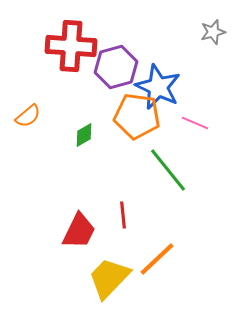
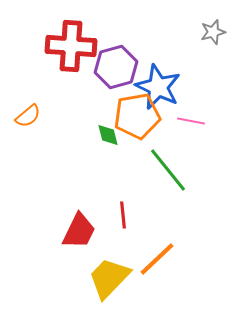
orange pentagon: rotated 18 degrees counterclockwise
pink line: moved 4 px left, 2 px up; rotated 12 degrees counterclockwise
green diamond: moved 24 px right; rotated 75 degrees counterclockwise
